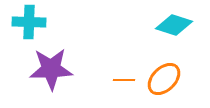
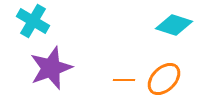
cyan cross: moved 4 px right, 1 px up; rotated 28 degrees clockwise
purple star: moved 1 px up; rotated 18 degrees counterclockwise
